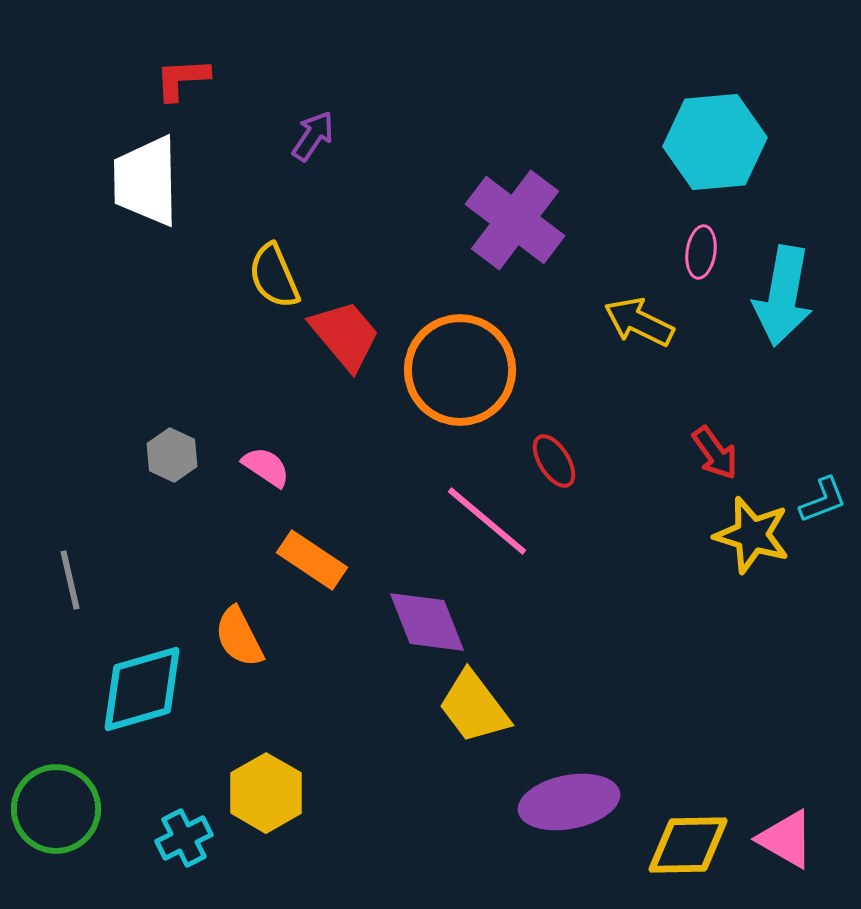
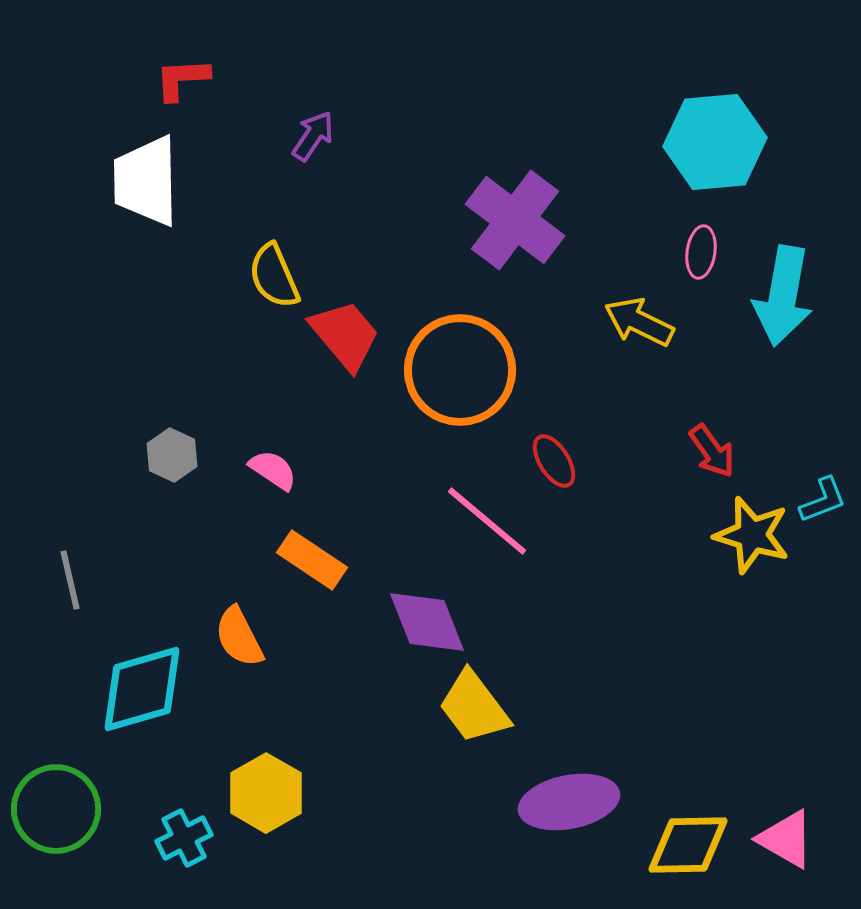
red arrow: moved 3 px left, 2 px up
pink semicircle: moved 7 px right, 3 px down
